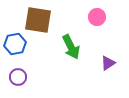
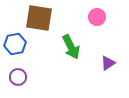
brown square: moved 1 px right, 2 px up
